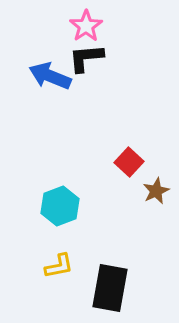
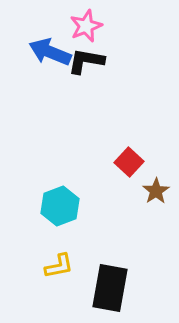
pink star: rotated 12 degrees clockwise
black L-shape: moved 3 px down; rotated 15 degrees clockwise
blue arrow: moved 24 px up
brown star: rotated 8 degrees counterclockwise
